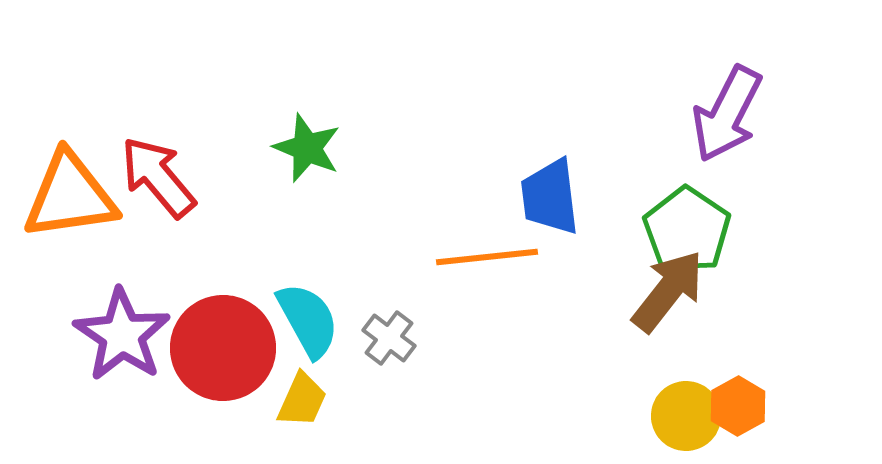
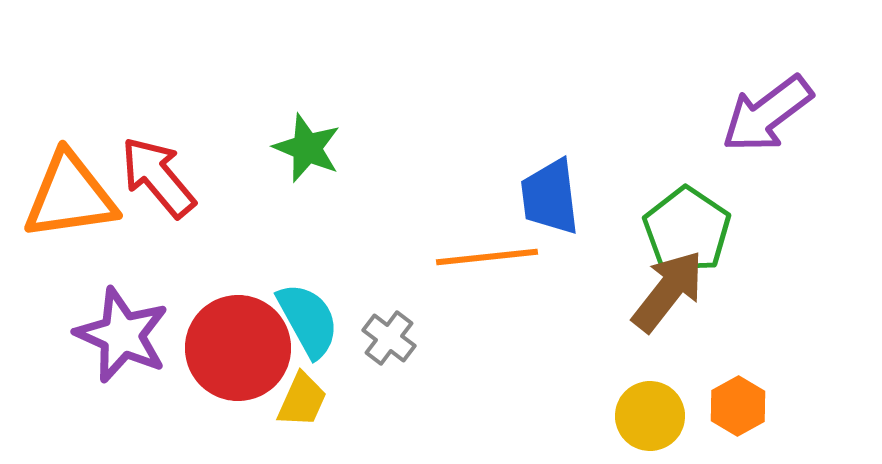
purple arrow: moved 40 px right; rotated 26 degrees clockwise
purple star: rotated 10 degrees counterclockwise
red circle: moved 15 px right
yellow circle: moved 36 px left
